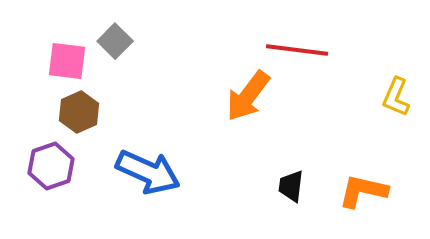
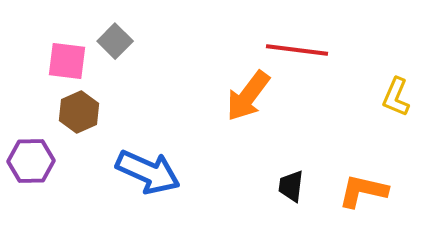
purple hexagon: moved 20 px left, 5 px up; rotated 18 degrees clockwise
